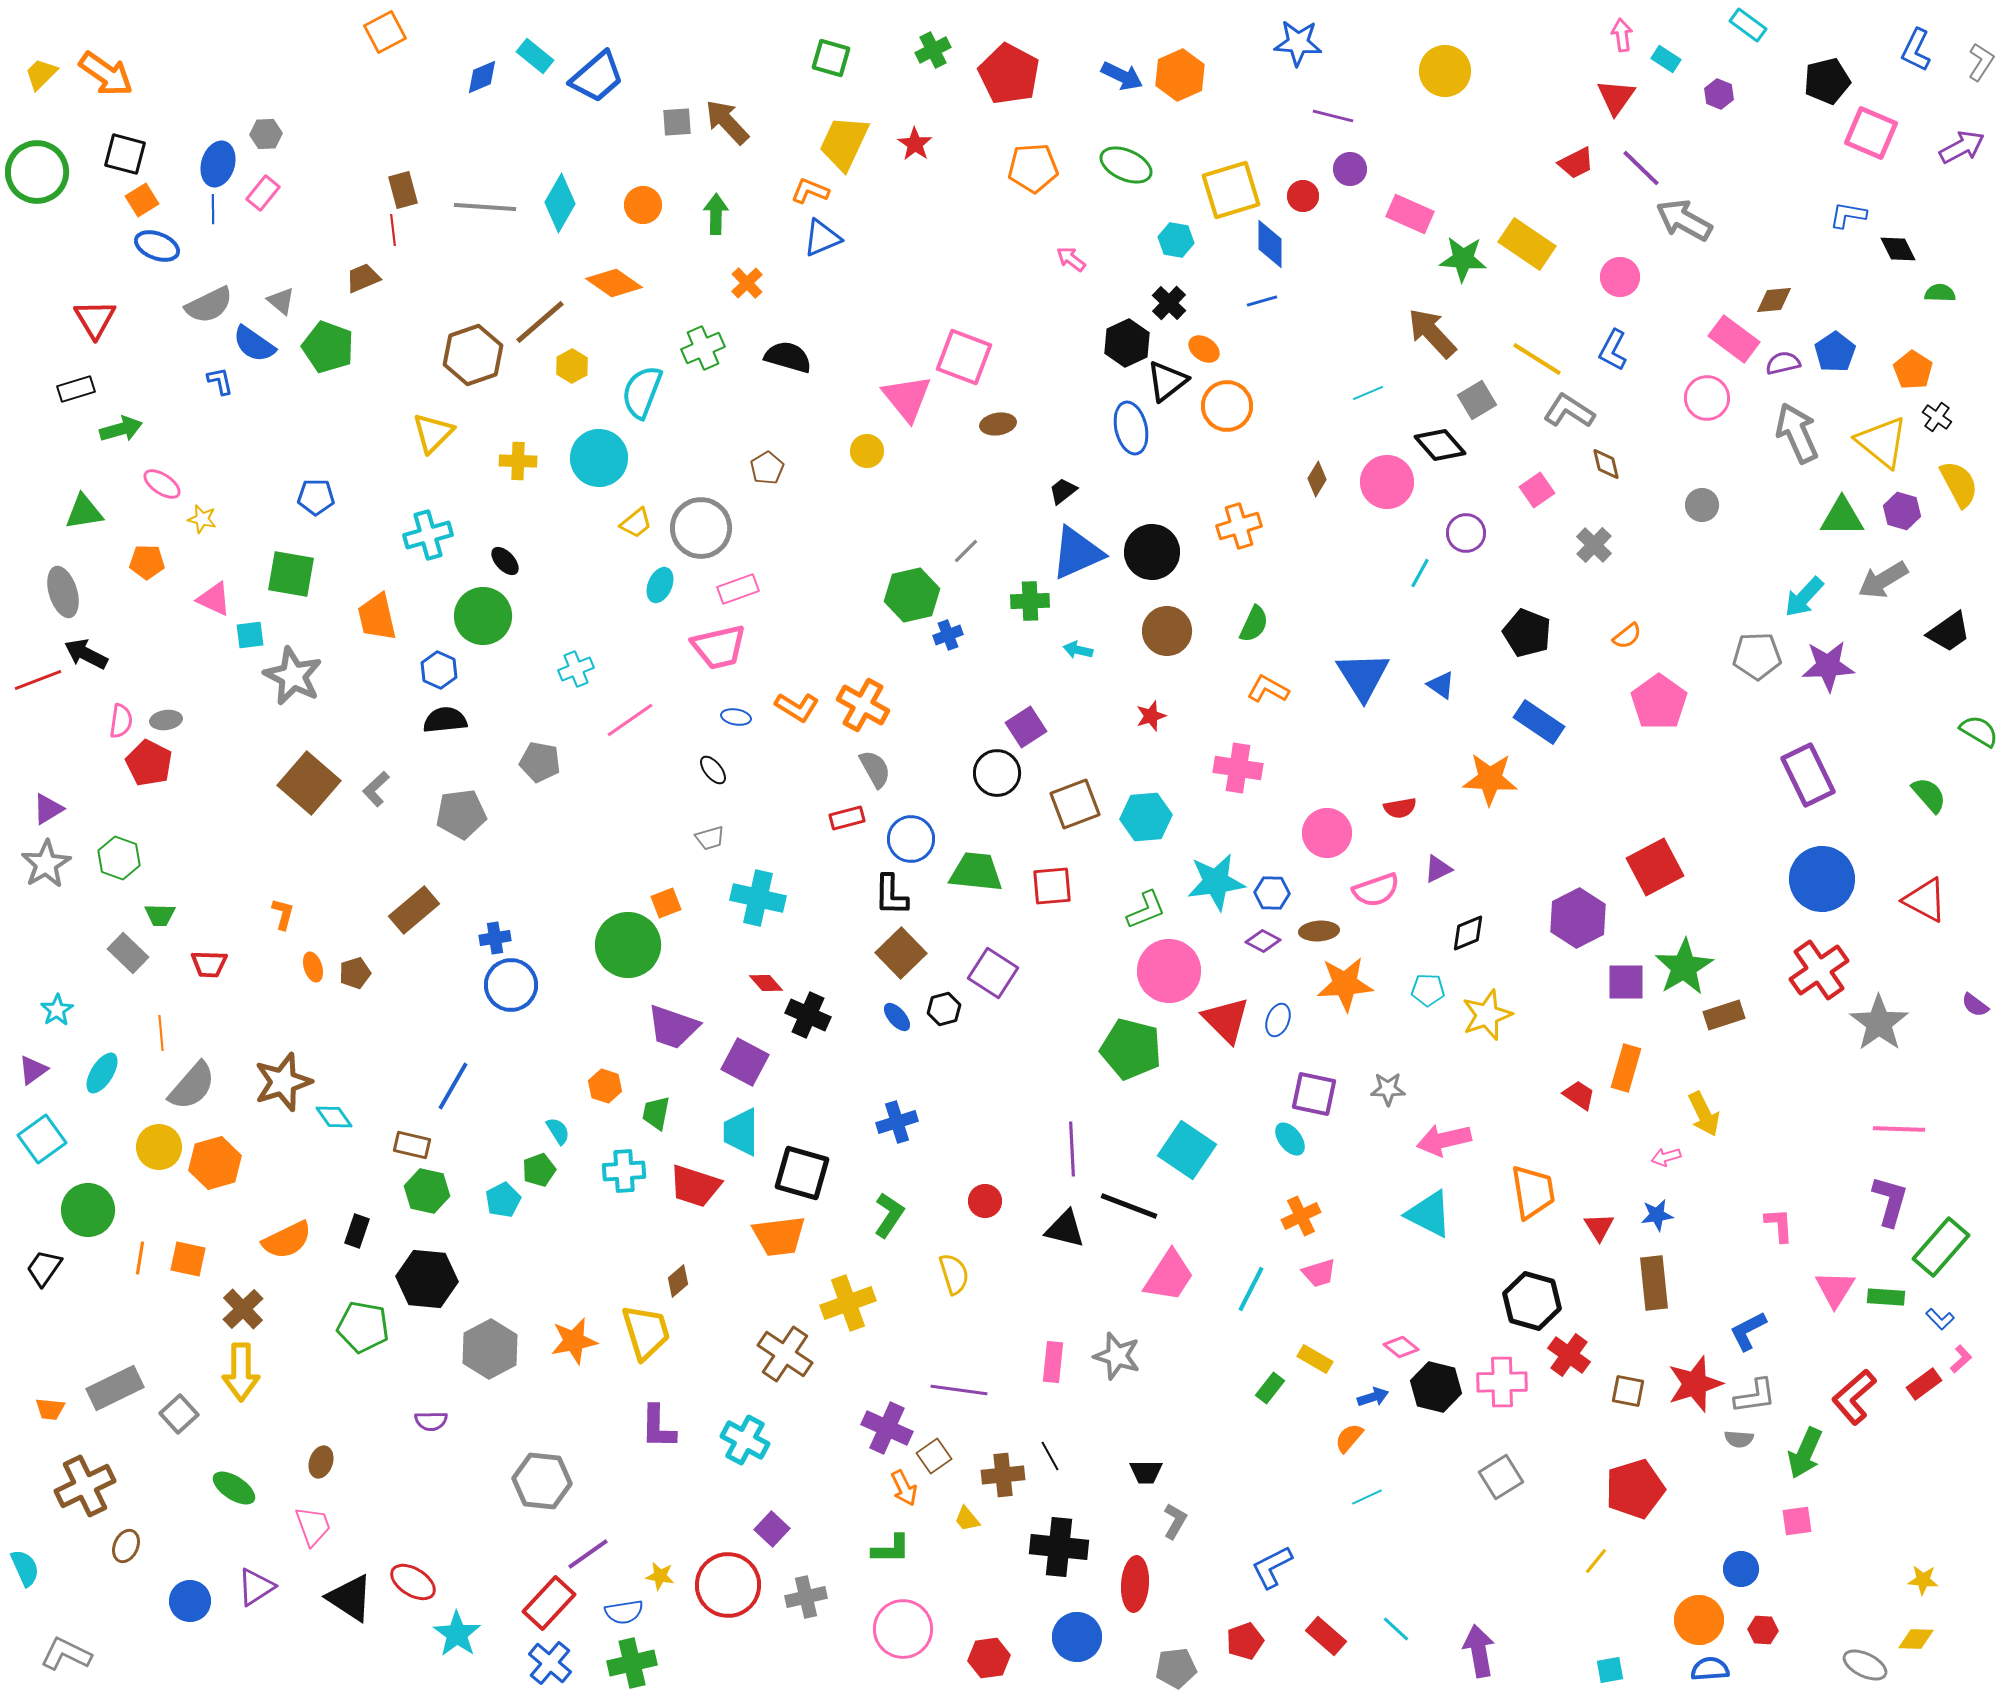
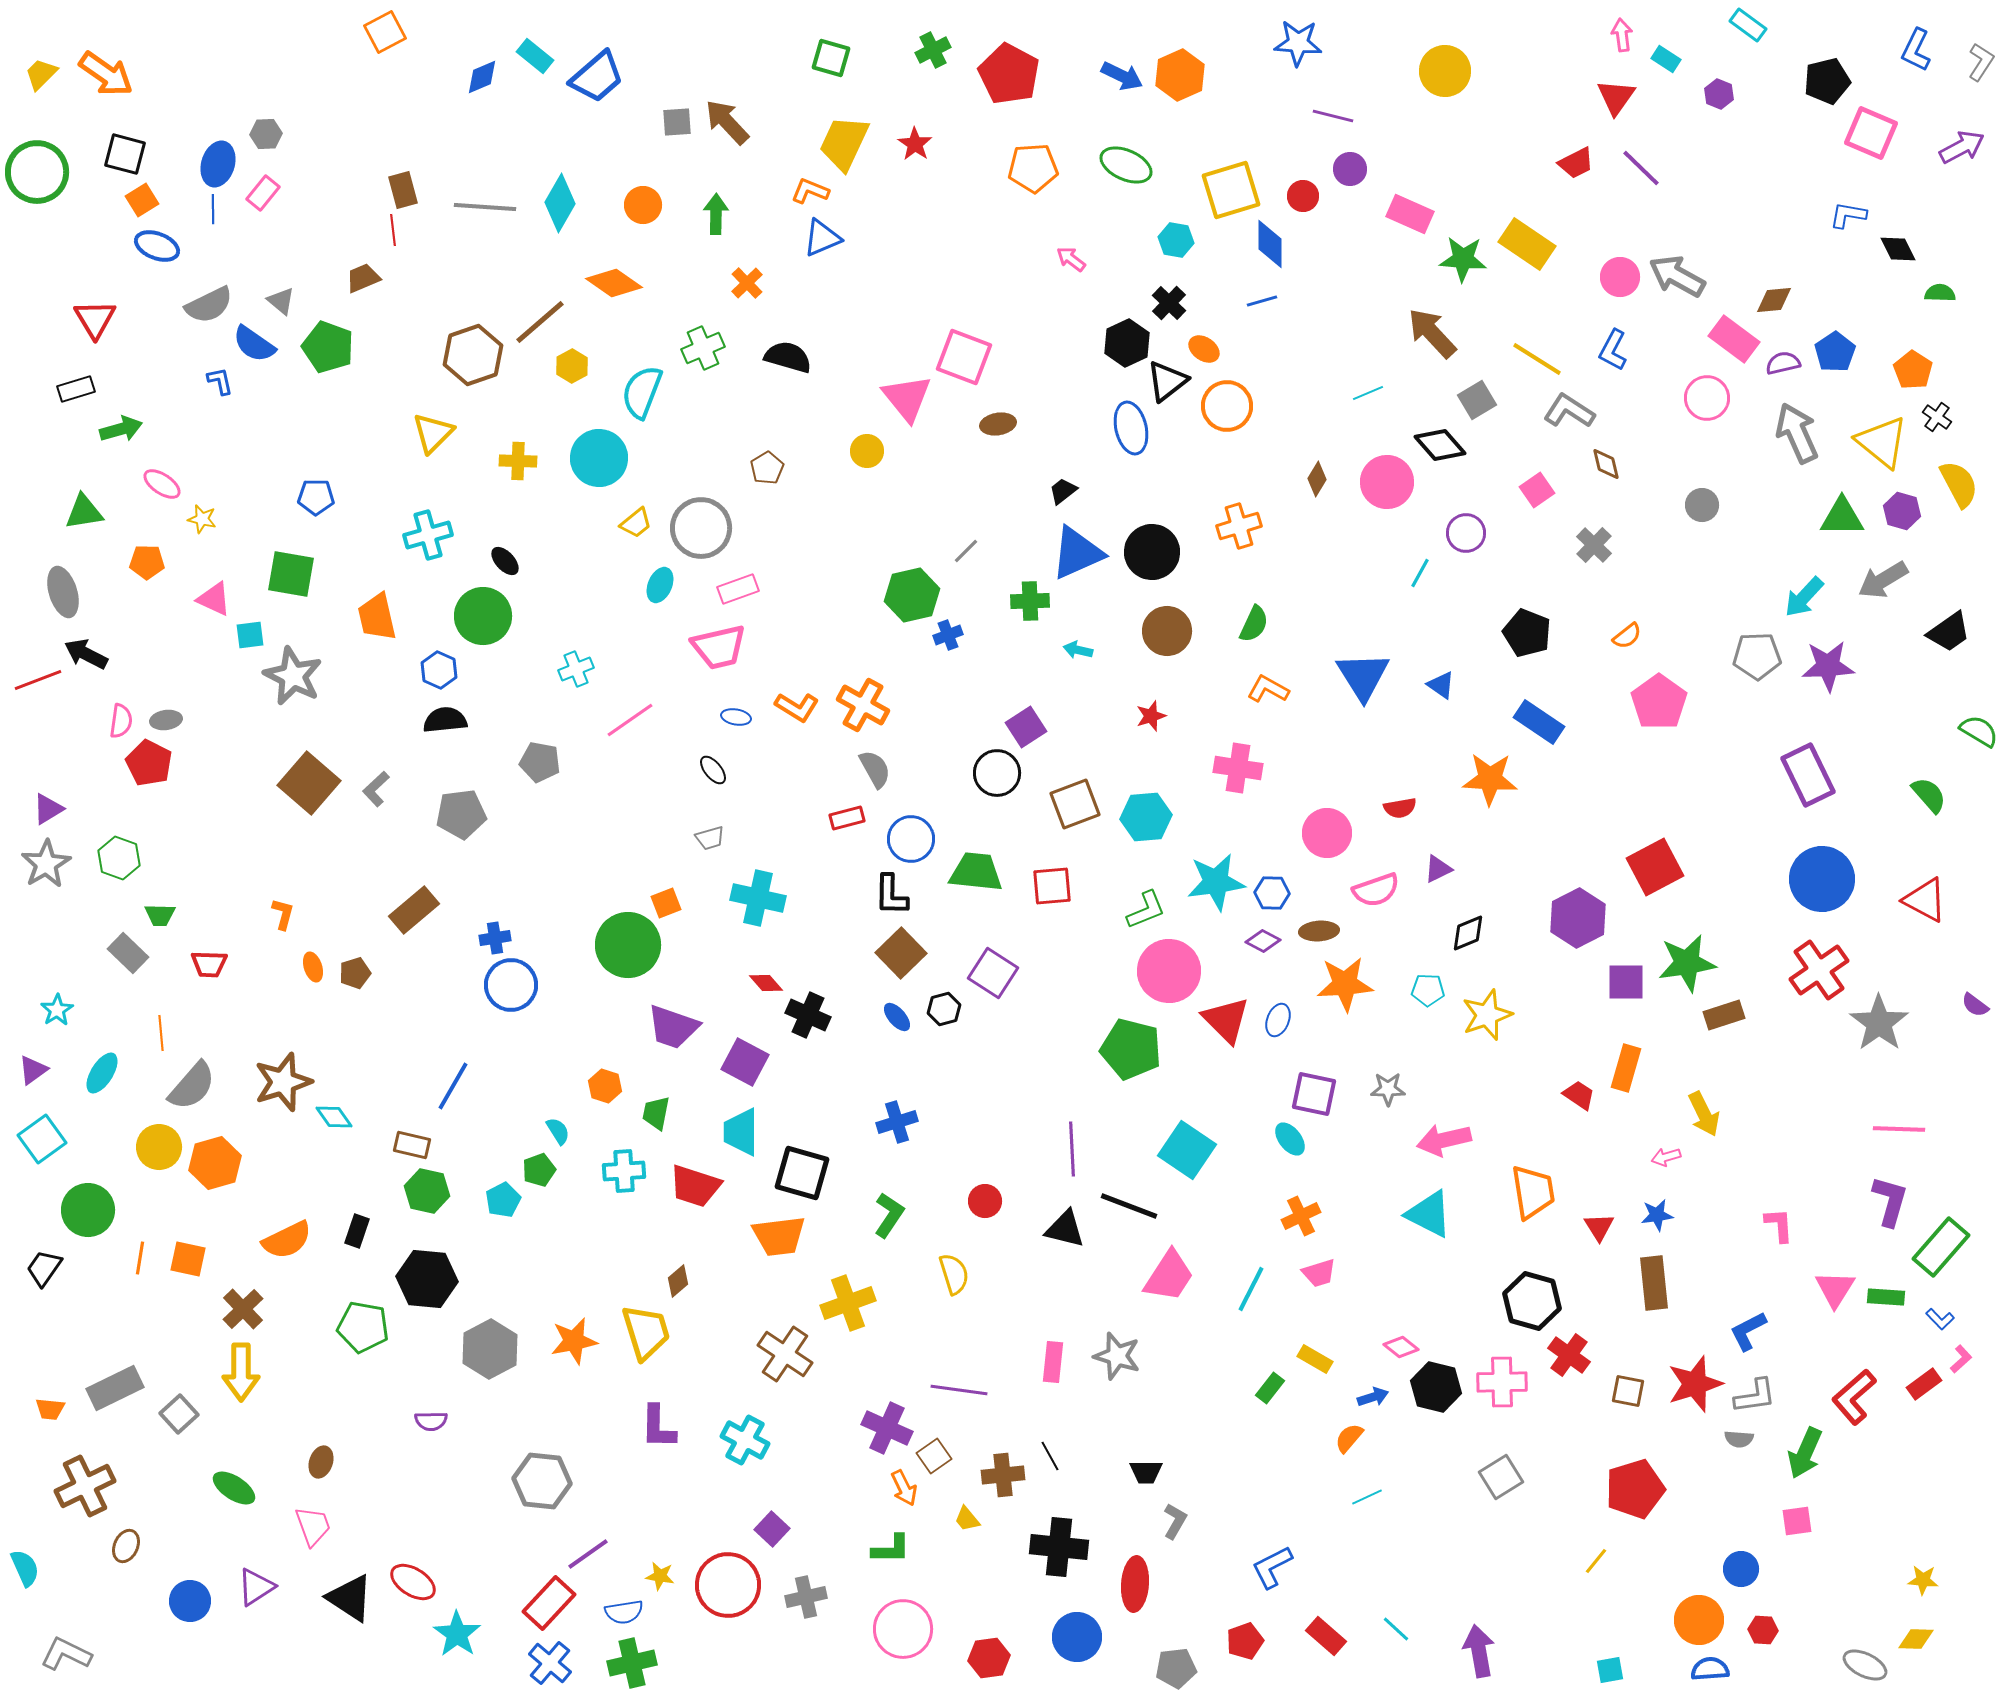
gray arrow at (1684, 220): moved 7 px left, 56 px down
green star at (1684, 967): moved 3 px right, 4 px up; rotated 22 degrees clockwise
